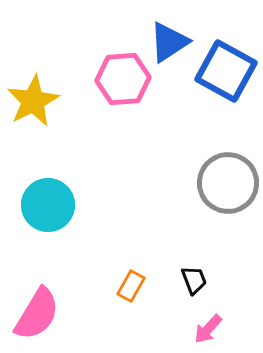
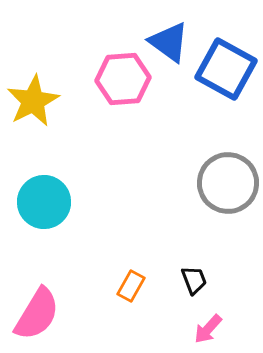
blue triangle: rotated 51 degrees counterclockwise
blue square: moved 2 px up
cyan circle: moved 4 px left, 3 px up
